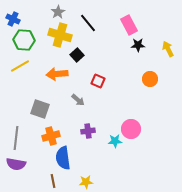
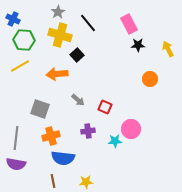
pink rectangle: moved 1 px up
red square: moved 7 px right, 26 px down
blue semicircle: rotated 75 degrees counterclockwise
